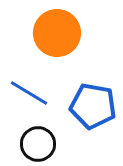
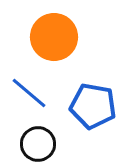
orange circle: moved 3 px left, 4 px down
blue line: rotated 9 degrees clockwise
